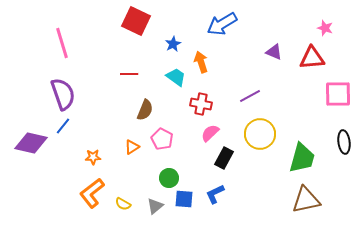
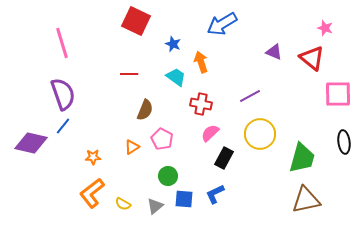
blue star: rotated 21 degrees counterclockwise
red triangle: rotated 44 degrees clockwise
green circle: moved 1 px left, 2 px up
